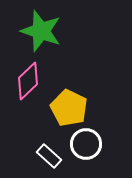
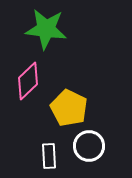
green star: moved 5 px right, 2 px up; rotated 12 degrees counterclockwise
white circle: moved 3 px right, 2 px down
white rectangle: rotated 45 degrees clockwise
